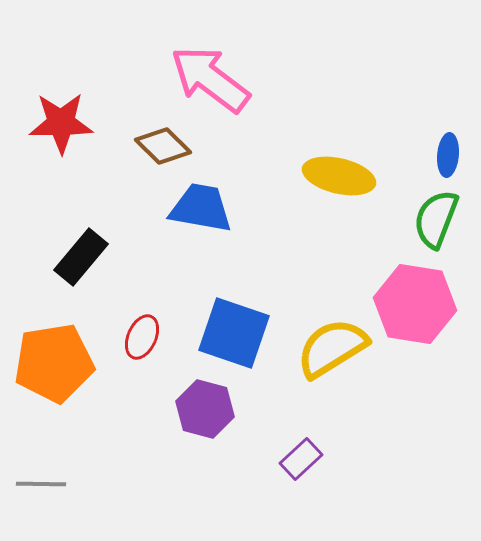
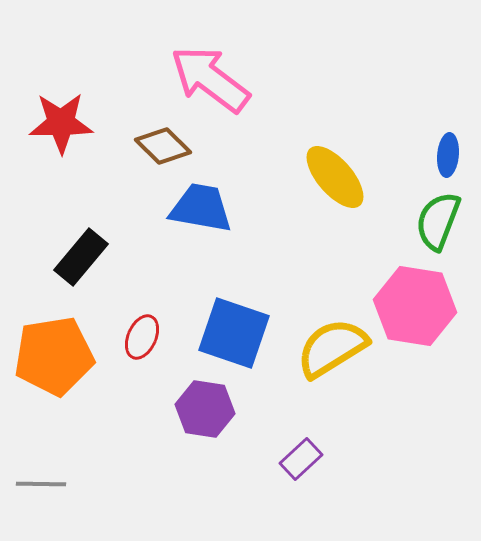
yellow ellipse: moved 4 px left, 1 px down; rotated 36 degrees clockwise
green semicircle: moved 2 px right, 2 px down
pink hexagon: moved 2 px down
orange pentagon: moved 7 px up
purple hexagon: rotated 6 degrees counterclockwise
